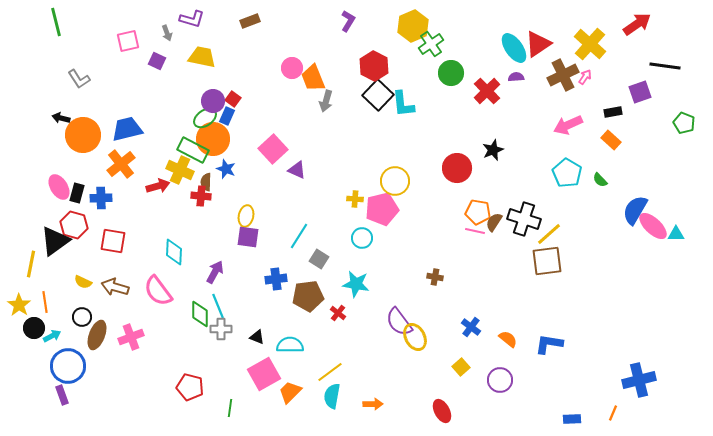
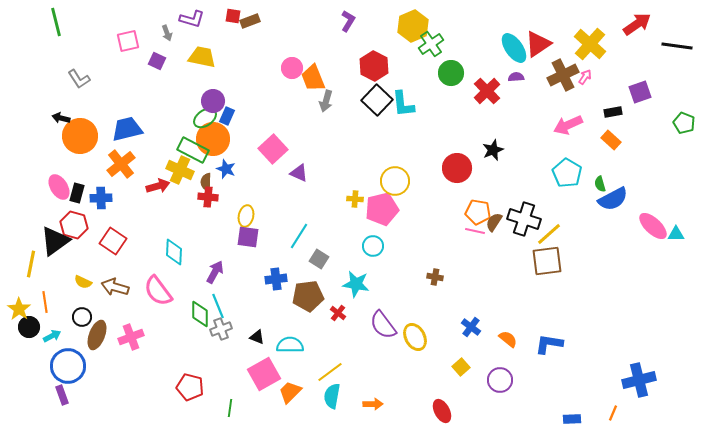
black line at (665, 66): moved 12 px right, 20 px up
black square at (378, 95): moved 1 px left, 5 px down
red square at (233, 99): moved 83 px up; rotated 28 degrees counterclockwise
orange circle at (83, 135): moved 3 px left, 1 px down
purple triangle at (297, 170): moved 2 px right, 3 px down
green semicircle at (600, 180): moved 4 px down; rotated 28 degrees clockwise
red cross at (201, 196): moved 7 px right, 1 px down
blue semicircle at (635, 210): moved 22 px left, 11 px up; rotated 148 degrees counterclockwise
cyan circle at (362, 238): moved 11 px right, 8 px down
red square at (113, 241): rotated 24 degrees clockwise
yellow star at (19, 305): moved 4 px down
purple semicircle at (399, 322): moved 16 px left, 3 px down
black circle at (34, 328): moved 5 px left, 1 px up
gray cross at (221, 329): rotated 20 degrees counterclockwise
